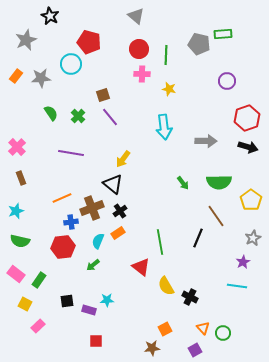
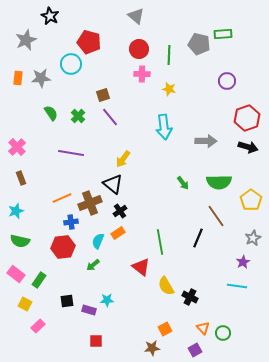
green line at (166, 55): moved 3 px right
orange rectangle at (16, 76): moved 2 px right, 2 px down; rotated 32 degrees counterclockwise
brown cross at (92, 208): moved 2 px left, 5 px up
